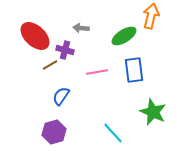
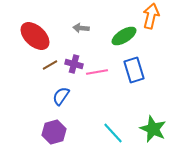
purple cross: moved 9 px right, 14 px down
blue rectangle: rotated 10 degrees counterclockwise
green star: moved 17 px down
